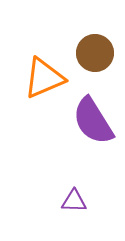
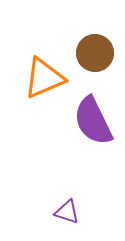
purple semicircle: rotated 6 degrees clockwise
purple triangle: moved 7 px left, 11 px down; rotated 16 degrees clockwise
